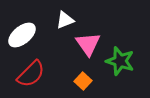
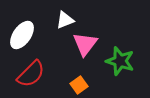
white ellipse: rotated 16 degrees counterclockwise
pink triangle: moved 3 px left; rotated 12 degrees clockwise
orange square: moved 4 px left, 4 px down; rotated 12 degrees clockwise
